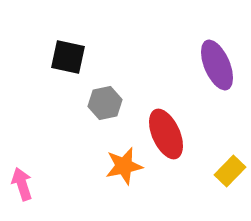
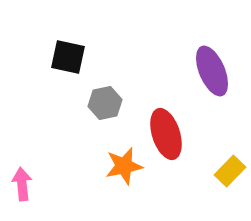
purple ellipse: moved 5 px left, 6 px down
red ellipse: rotated 6 degrees clockwise
pink arrow: rotated 12 degrees clockwise
